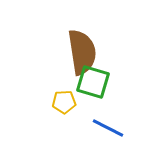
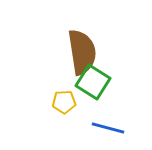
green square: rotated 16 degrees clockwise
blue line: rotated 12 degrees counterclockwise
